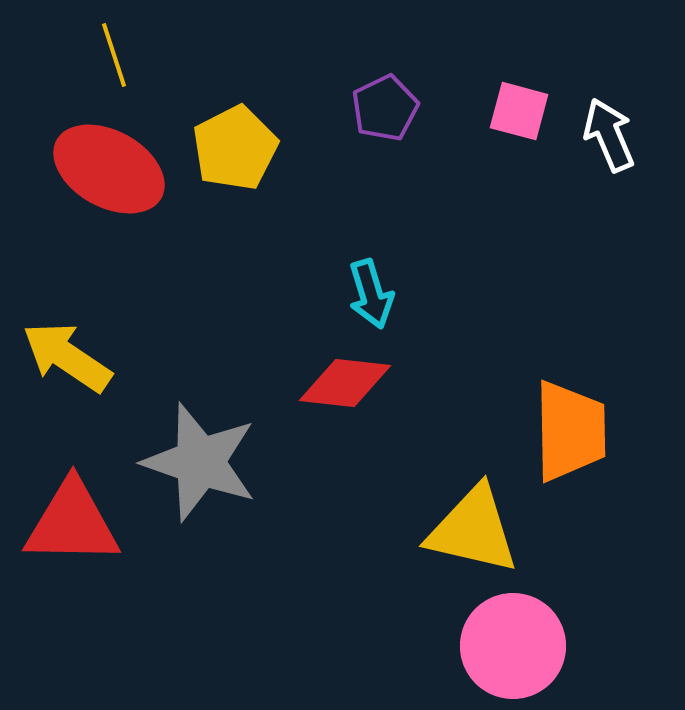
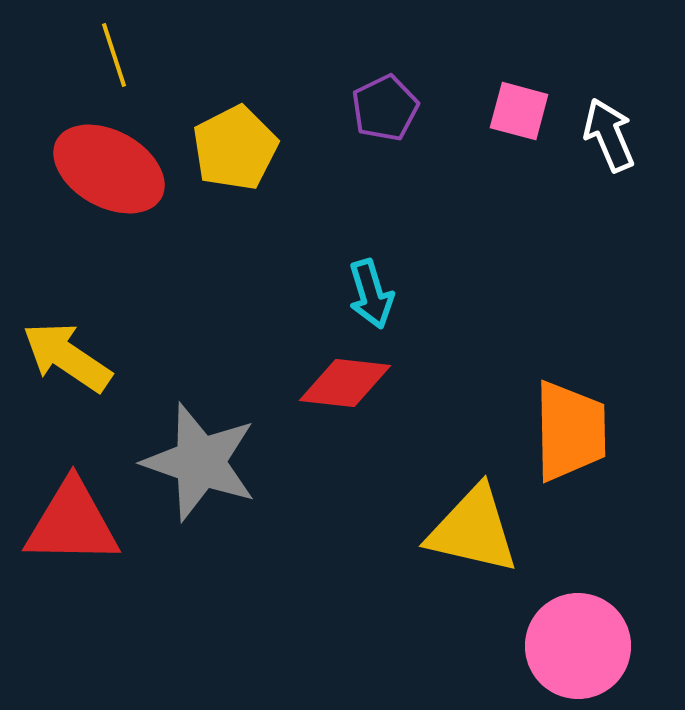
pink circle: moved 65 px right
